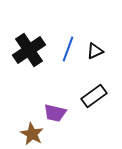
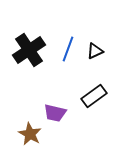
brown star: moved 2 px left
